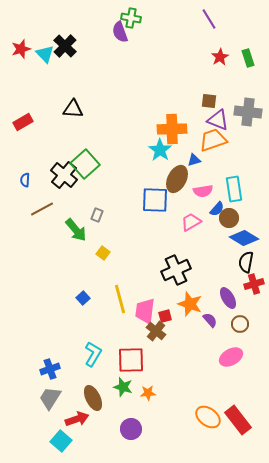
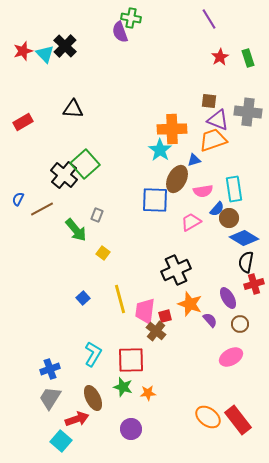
red star at (21, 49): moved 2 px right, 2 px down
blue semicircle at (25, 180): moved 7 px left, 19 px down; rotated 24 degrees clockwise
